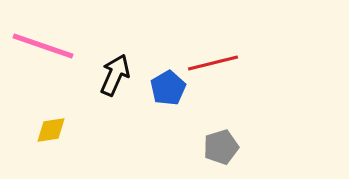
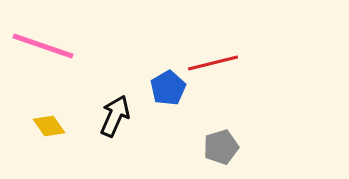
black arrow: moved 41 px down
yellow diamond: moved 2 px left, 4 px up; rotated 64 degrees clockwise
